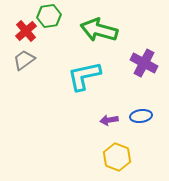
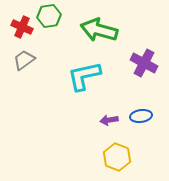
red cross: moved 4 px left, 4 px up; rotated 25 degrees counterclockwise
